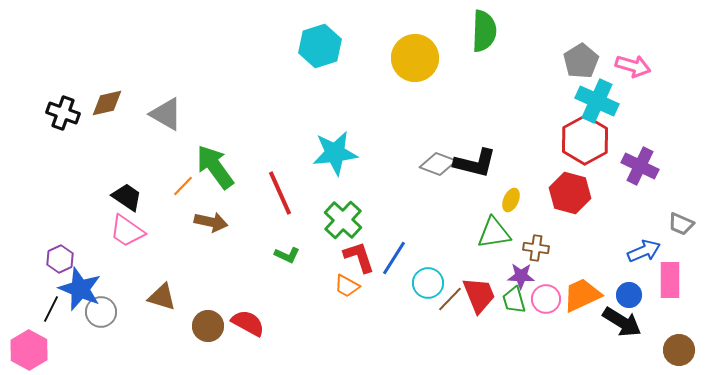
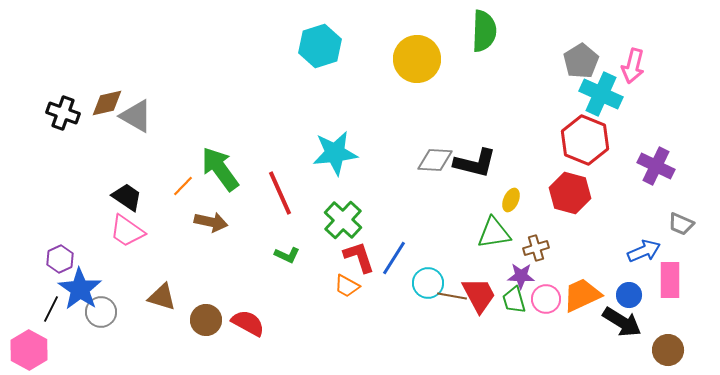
yellow circle at (415, 58): moved 2 px right, 1 px down
pink arrow at (633, 66): rotated 88 degrees clockwise
cyan cross at (597, 101): moved 4 px right, 7 px up
gray triangle at (166, 114): moved 30 px left, 2 px down
red hexagon at (585, 140): rotated 9 degrees counterclockwise
gray diamond at (438, 164): moved 3 px left, 4 px up; rotated 18 degrees counterclockwise
purple cross at (640, 166): moved 16 px right
green arrow at (215, 167): moved 5 px right, 2 px down
brown cross at (536, 248): rotated 25 degrees counterclockwise
blue star at (80, 289): rotated 12 degrees clockwise
red trapezoid at (479, 295): rotated 6 degrees counterclockwise
brown line at (450, 299): moved 2 px right, 3 px up; rotated 56 degrees clockwise
brown circle at (208, 326): moved 2 px left, 6 px up
brown circle at (679, 350): moved 11 px left
